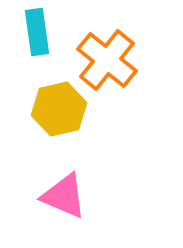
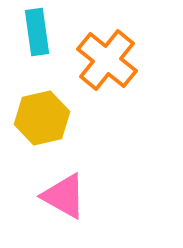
yellow hexagon: moved 17 px left, 9 px down
pink triangle: rotated 6 degrees clockwise
